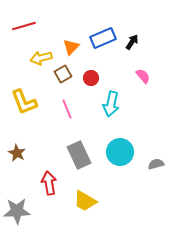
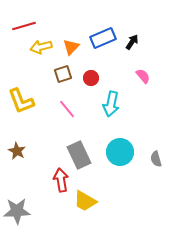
yellow arrow: moved 11 px up
brown square: rotated 12 degrees clockwise
yellow L-shape: moved 3 px left, 1 px up
pink line: rotated 18 degrees counterclockwise
brown star: moved 2 px up
gray semicircle: moved 5 px up; rotated 91 degrees counterclockwise
red arrow: moved 12 px right, 3 px up
